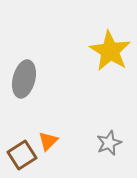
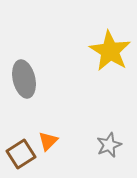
gray ellipse: rotated 27 degrees counterclockwise
gray star: moved 2 px down
brown square: moved 1 px left, 1 px up
